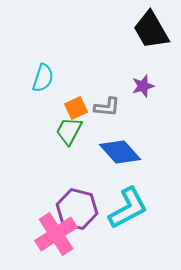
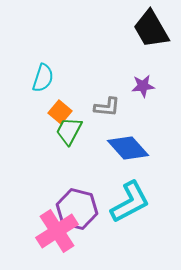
black trapezoid: moved 1 px up
purple star: rotated 10 degrees clockwise
orange square: moved 16 px left, 4 px down; rotated 25 degrees counterclockwise
blue diamond: moved 8 px right, 4 px up
cyan L-shape: moved 2 px right, 6 px up
pink cross: moved 1 px right, 3 px up
